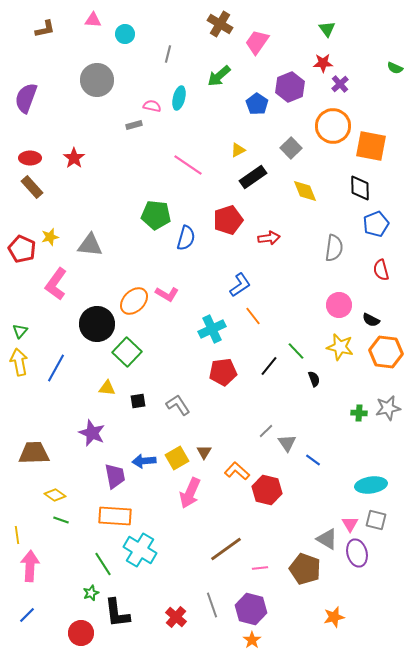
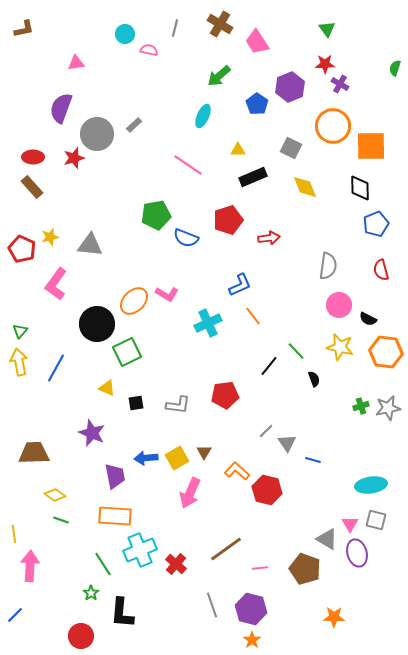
pink triangle at (93, 20): moved 17 px left, 43 px down; rotated 12 degrees counterclockwise
brown L-shape at (45, 29): moved 21 px left
pink trapezoid at (257, 42): rotated 68 degrees counterclockwise
gray line at (168, 54): moved 7 px right, 26 px up
red star at (323, 63): moved 2 px right, 1 px down
green semicircle at (395, 68): rotated 84 degrees clockwise
gray circle at (97, 80): moved 54 px down
purple cross at (340, 84): rotated 18 degrees counterclockwise
purple semicircle at (26, 98): moved 35 px right, 10 px down
cyan ellipse at (179, 98): moved 24 px right, 18 px down; rotated 10 degrees clockwise
pink semicircle at (152, 106): moved 3 px left, 56 px up
gray rectangle at (134, 125): rotated 28 degrees counterclockwise
orange square at (371, 146): rotated 12 degrees counterclockwise
gray square at (291, 148): rotated 20 degrees counterclockwise
yellow triangle at (238, 150): rotated 28 degrees clockwise
red ellipse at (30, 158): moved 3 px right, 1 px up
red star at (74, 158): rotated 20 degrees clockwise
black rectangle at (253, 177): rotated 12 degrees clockwise
yellow diamond at (305, 191): moved 4 px up
green pentagon at (156, 215): rotated 16 degrees counterclockwise
blue semicircle at (186, 238): rotated 95 degrees clockwise
gray semicircle at (334, 248): moved 6 px left, 18 px down
blue L-shape at (240, 285): rotated 10 degrees clockwise
black semicircle at (371, 320): moved 3 px left, 1 px up
cyan cross at (212, 329): moved 4 px left, 6 px up
green square at (127, 352): rotated 20 degrees clockwise
red pentagon at (223, 372): moved 2 px right, 23 px down
yellow triangle at (107, 388): rotated 18 degrees clockwise
black square at (138, 401): moved 2 px left, 2 px down
gray L-shape at (178, 405): rotated 130 degrees clockwise
green cross at (359, 413): moved 2 px right, 7 px up; rotated 21 degrees counterclockwise
blue line at (313, 460): rotated 21 degrees counterclockwise
blue arrow at (144, 461): moved 2 px right, 3 px up
yellow line at (17, 535): moved 3 px left, 1 px up
cyan cross at (140, 550): rotated 36 degrees clockwise
green star at (91, 593): rotated 14 degrees counterclockwise
black L-shape at (117, 613): moved 5 px right; rotated 12 degrees clockwise
blue line at (27, 615): moved 12 px left
red cross at (176, 617): moved 53 px up
orange star at (334, 617): rotated 15 degrees clockwise
red circle at (81, 633): moved 3 px down
